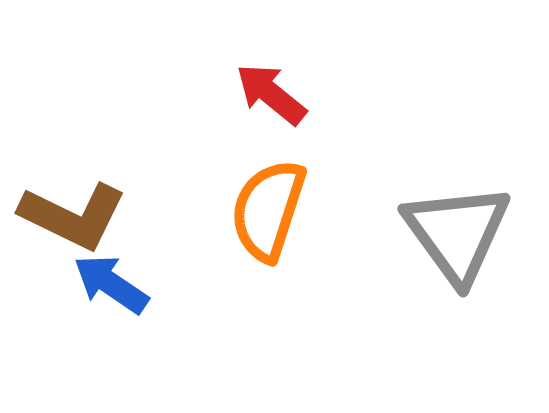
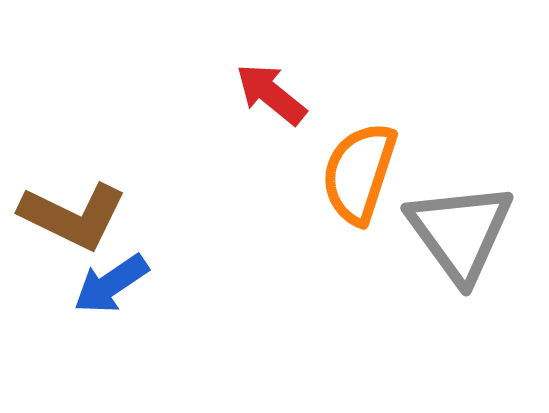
orange semicircle: moved 91 px right, 37 px up
gray triangle: moved 3 px right, 1 px up
blue arrow: rotated 68 degrees counterclockwise
